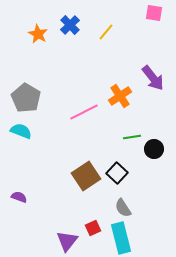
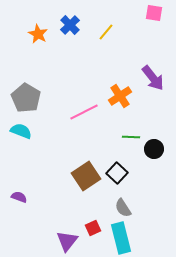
green line: moved 1 px left; rotated 12 degrees clockwise
